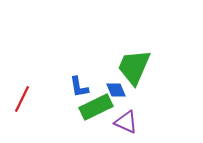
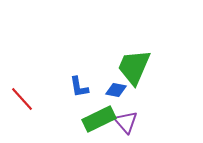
blue diamond: rotated 55 degrees counterclockwise
red line: rotated 68 degrees counterclockwise
green rectangle: moved 3 px right, 12 px down
purple triangle: rotated 25 degrees clockwise
